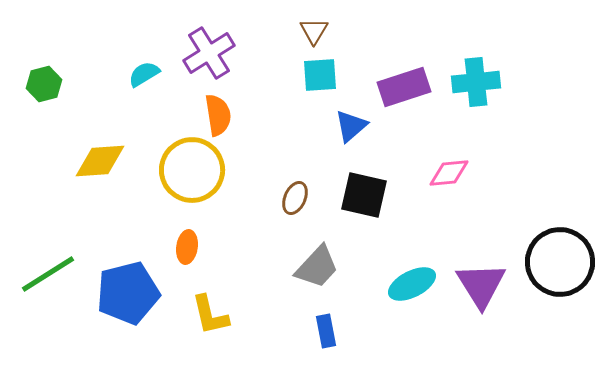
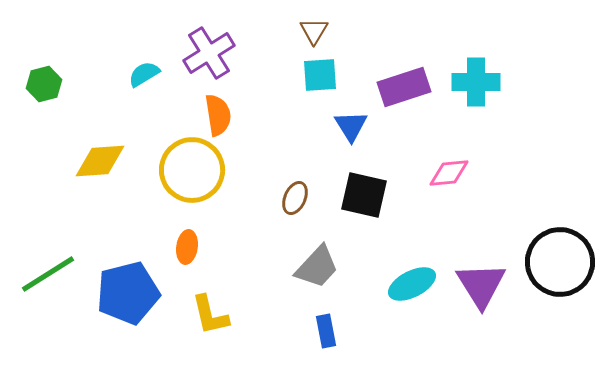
cyan cross: rotated 6 degrees clockwise
blue triangle: rotated 21 degrees counterclockwise
